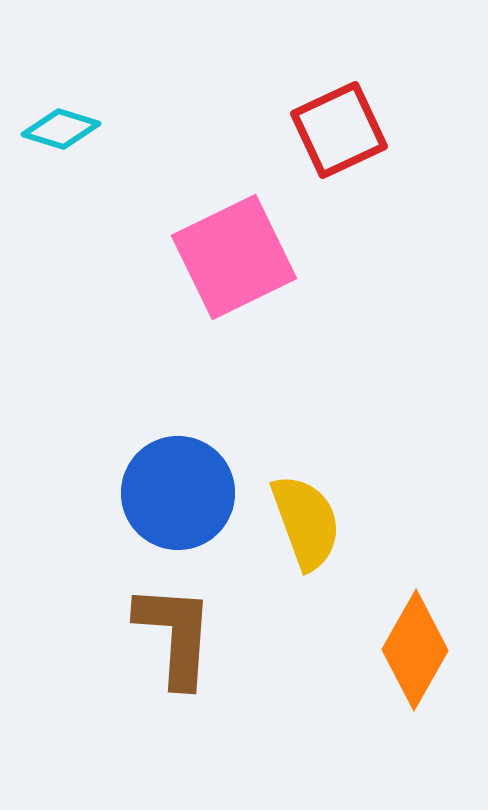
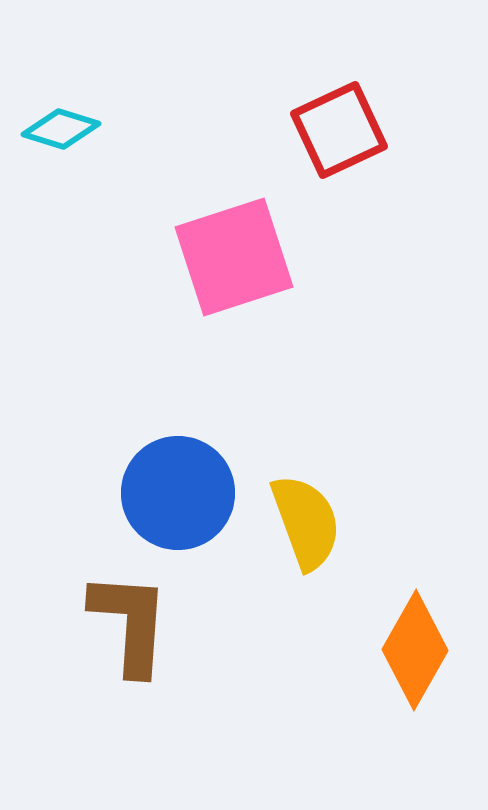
pink square: rotated 8 degrees clockwise
brown L-shape: moved 45 px left, 12 px up
